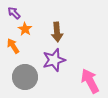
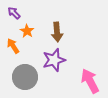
orange star: moved 2 px right, 2 px down
